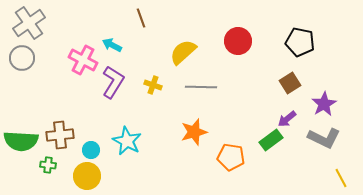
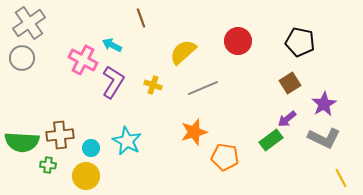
gray line: moved 2 px right, 1 px down; rotated 24 degrees counterclockwise
green semicircle: moved 1 px right, 1 px down
cyan circle: moved 2 px up
orange pentagon: moved 6 px left
yellow circle: moved 1 px left
